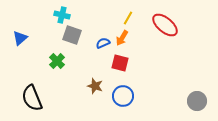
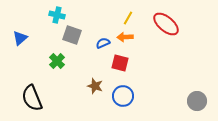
cyan cross: moved 5 px left
red ellipse: moved 1 px right, 1 px up
orange arrow: moved 3 px right, 1 px up; rotated 56 degrees clockwise
